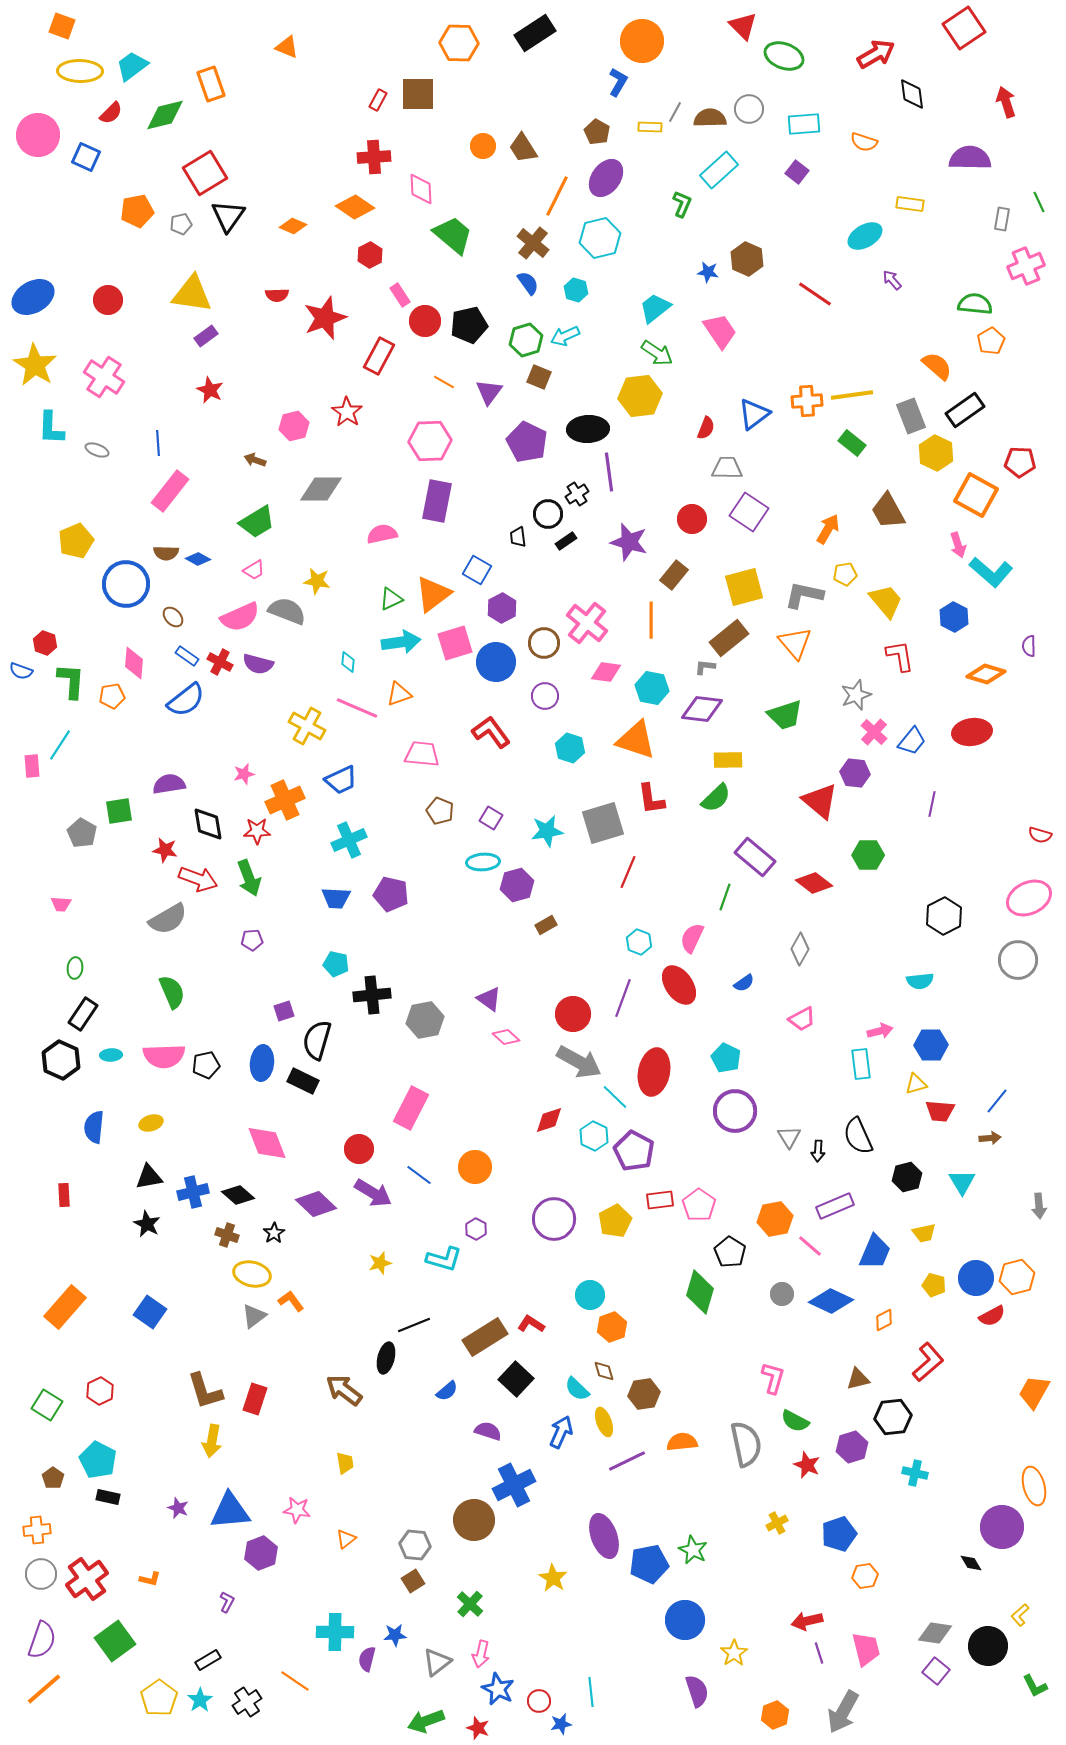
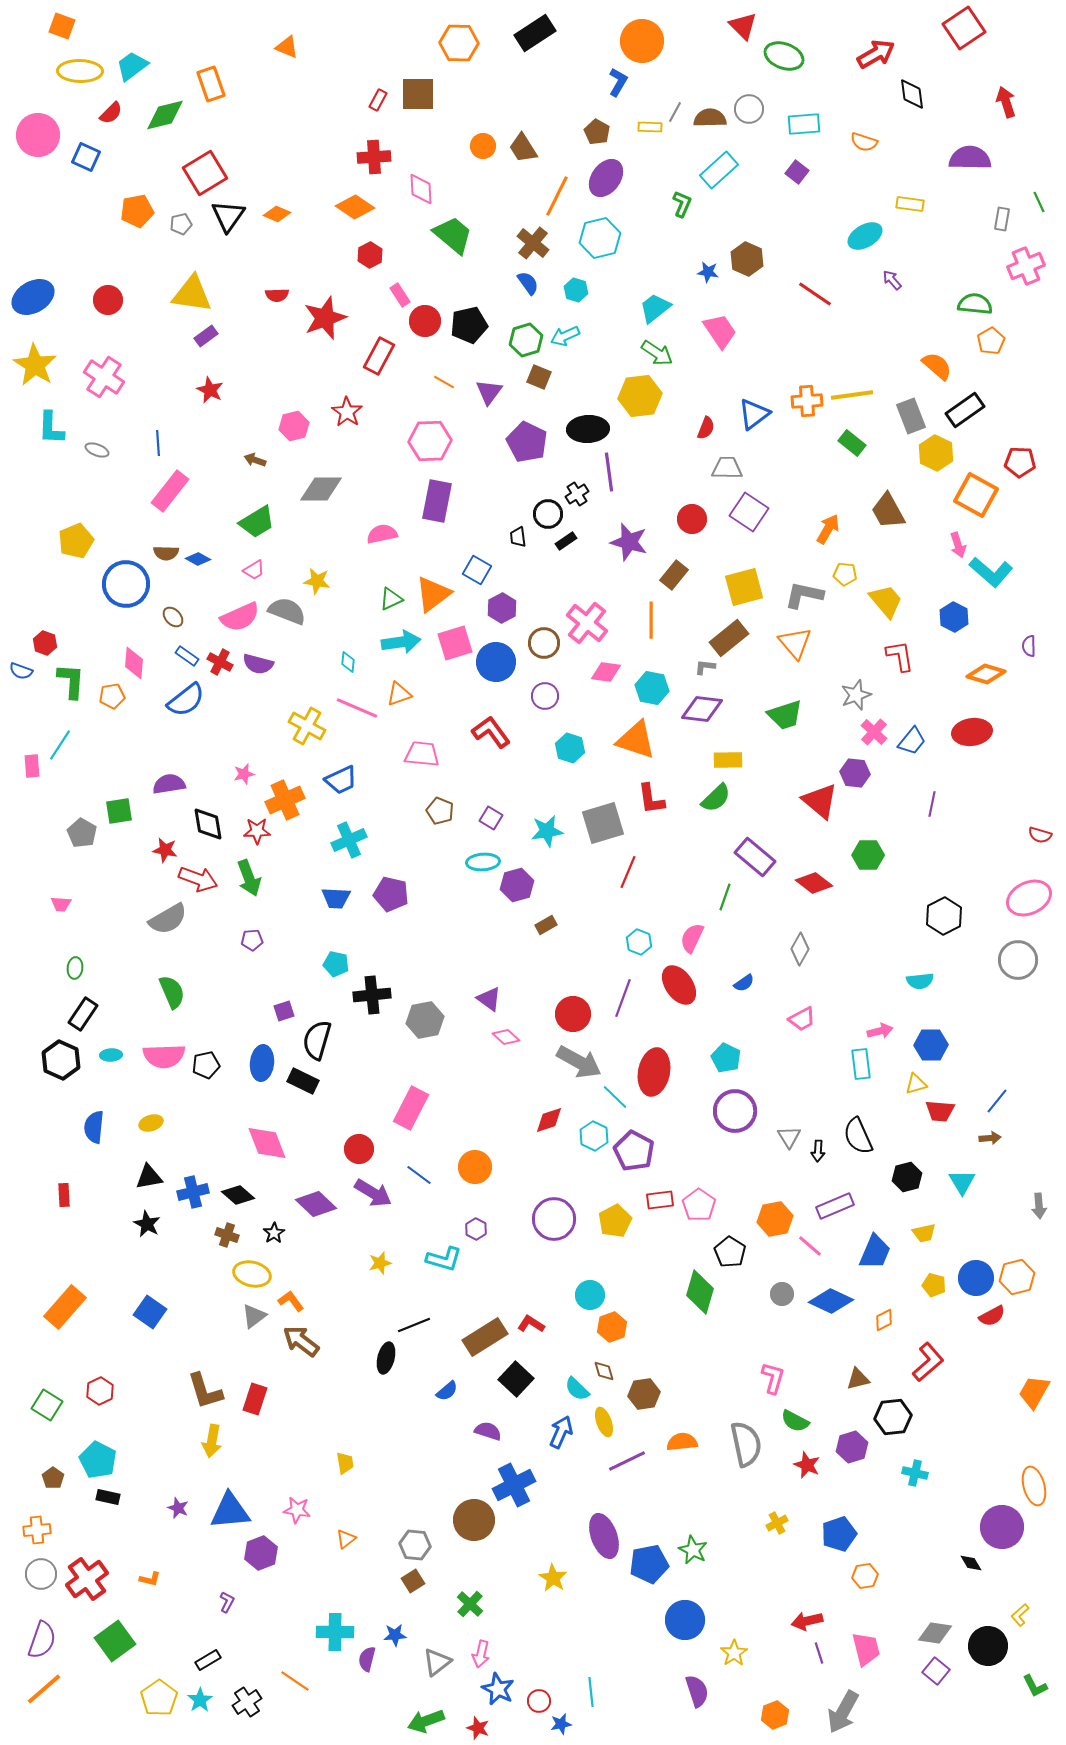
orange diamond at (293, 226): moved 16 px left, 12 px up
yellow pentagon at (845, 574): rotated 15 degrees clockwise
brown arrow at (344, 1390): moved 43 px left, 49 px up
